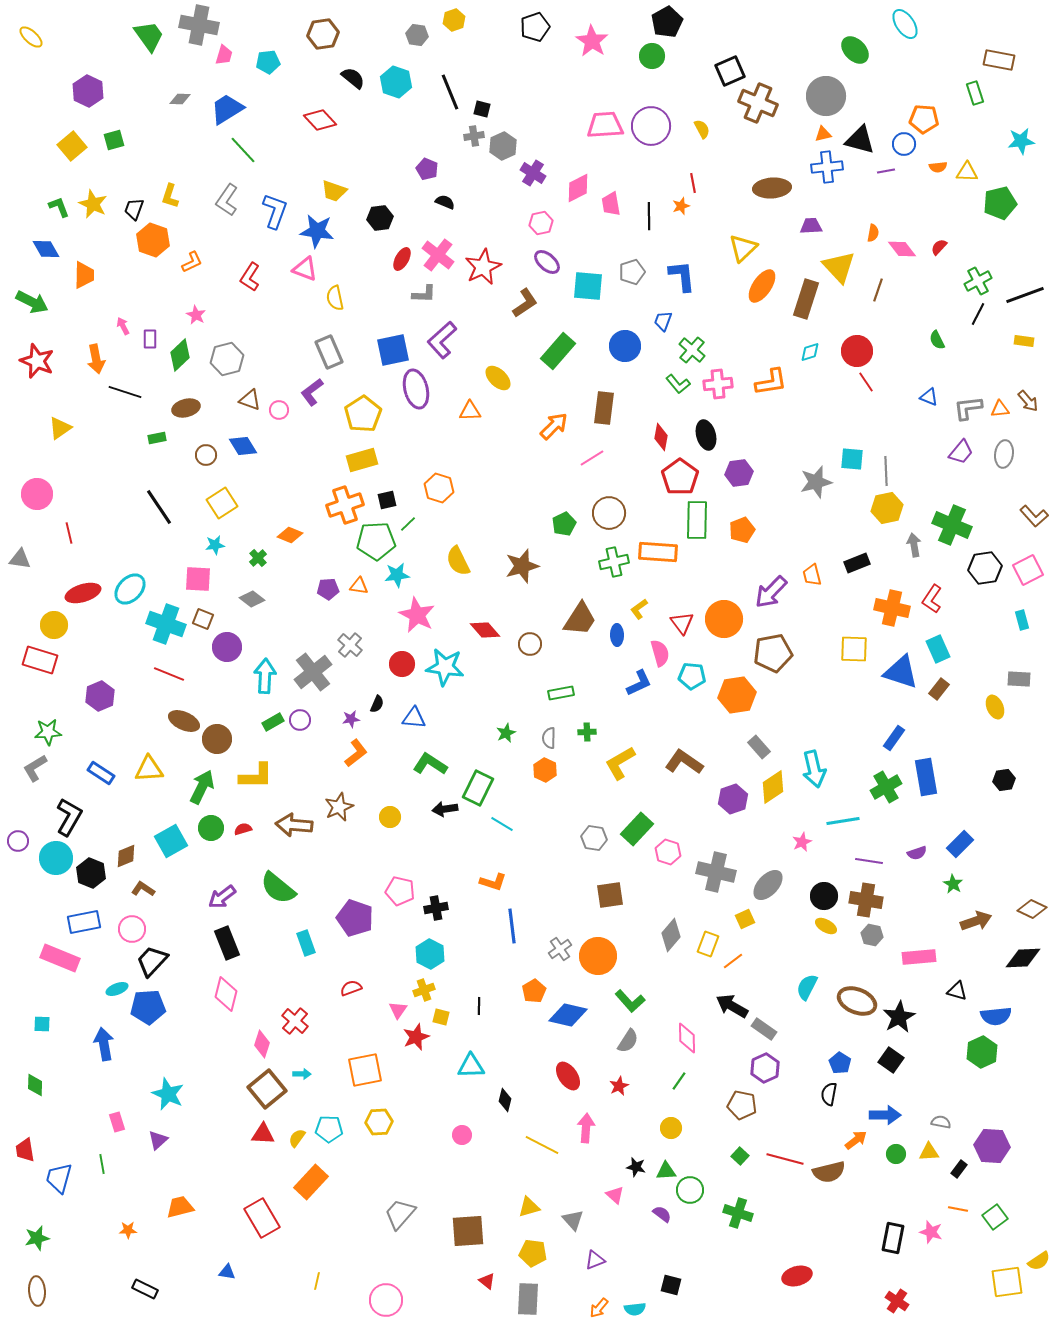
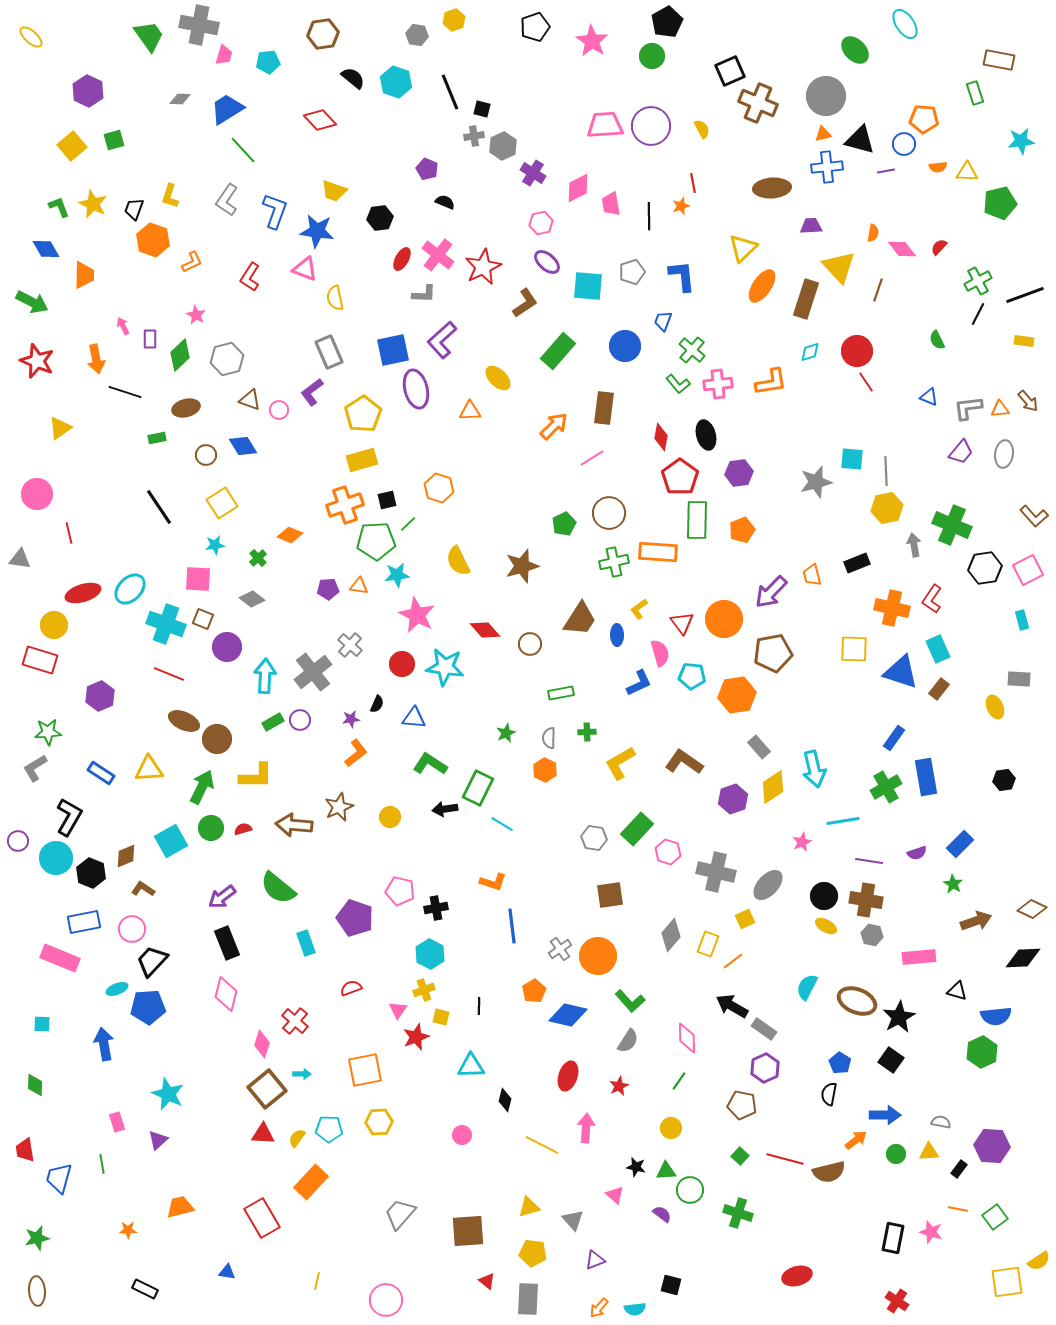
red ellipse at (568, 1076): rotated 52 degrees clockwise
